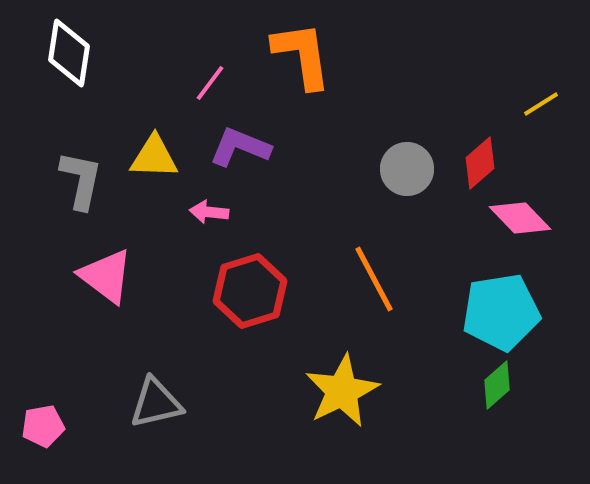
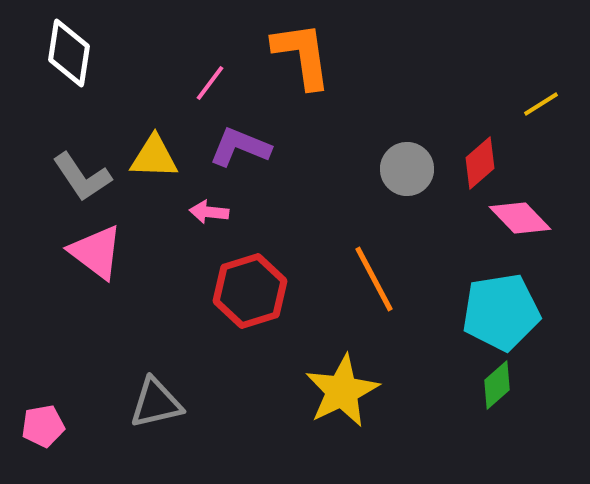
gray L-shape: moved 1 px right, 3 px up; rotated 134 degrees clockwise
pink triangle: moved 10 px left, 24 px up
